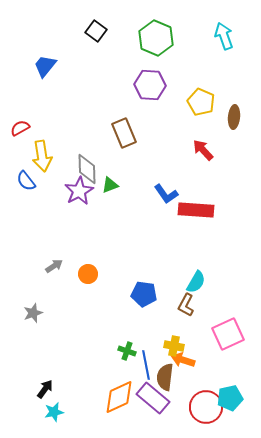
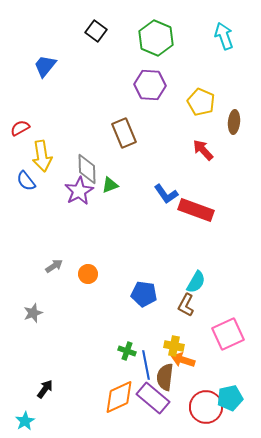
brown ellipse: moved 5 px down
red rectangle: rotated 16 degrees clockwise
cyan star: moved 29 px left, 9 px down; rotated 18 degrees counterclockwise
